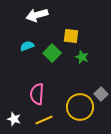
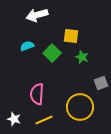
gray square: moved 11 px up; rotated 24 degrees clockwise
